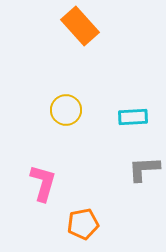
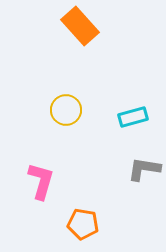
cyan rectangle: rotated 12 degrees counterclockwise
gray L-shape: rotated 12 degrees clockwise
pink L-shape: moved 2 px left, 2 px up
orange pentagon: rotated 20 degrees clockwise
